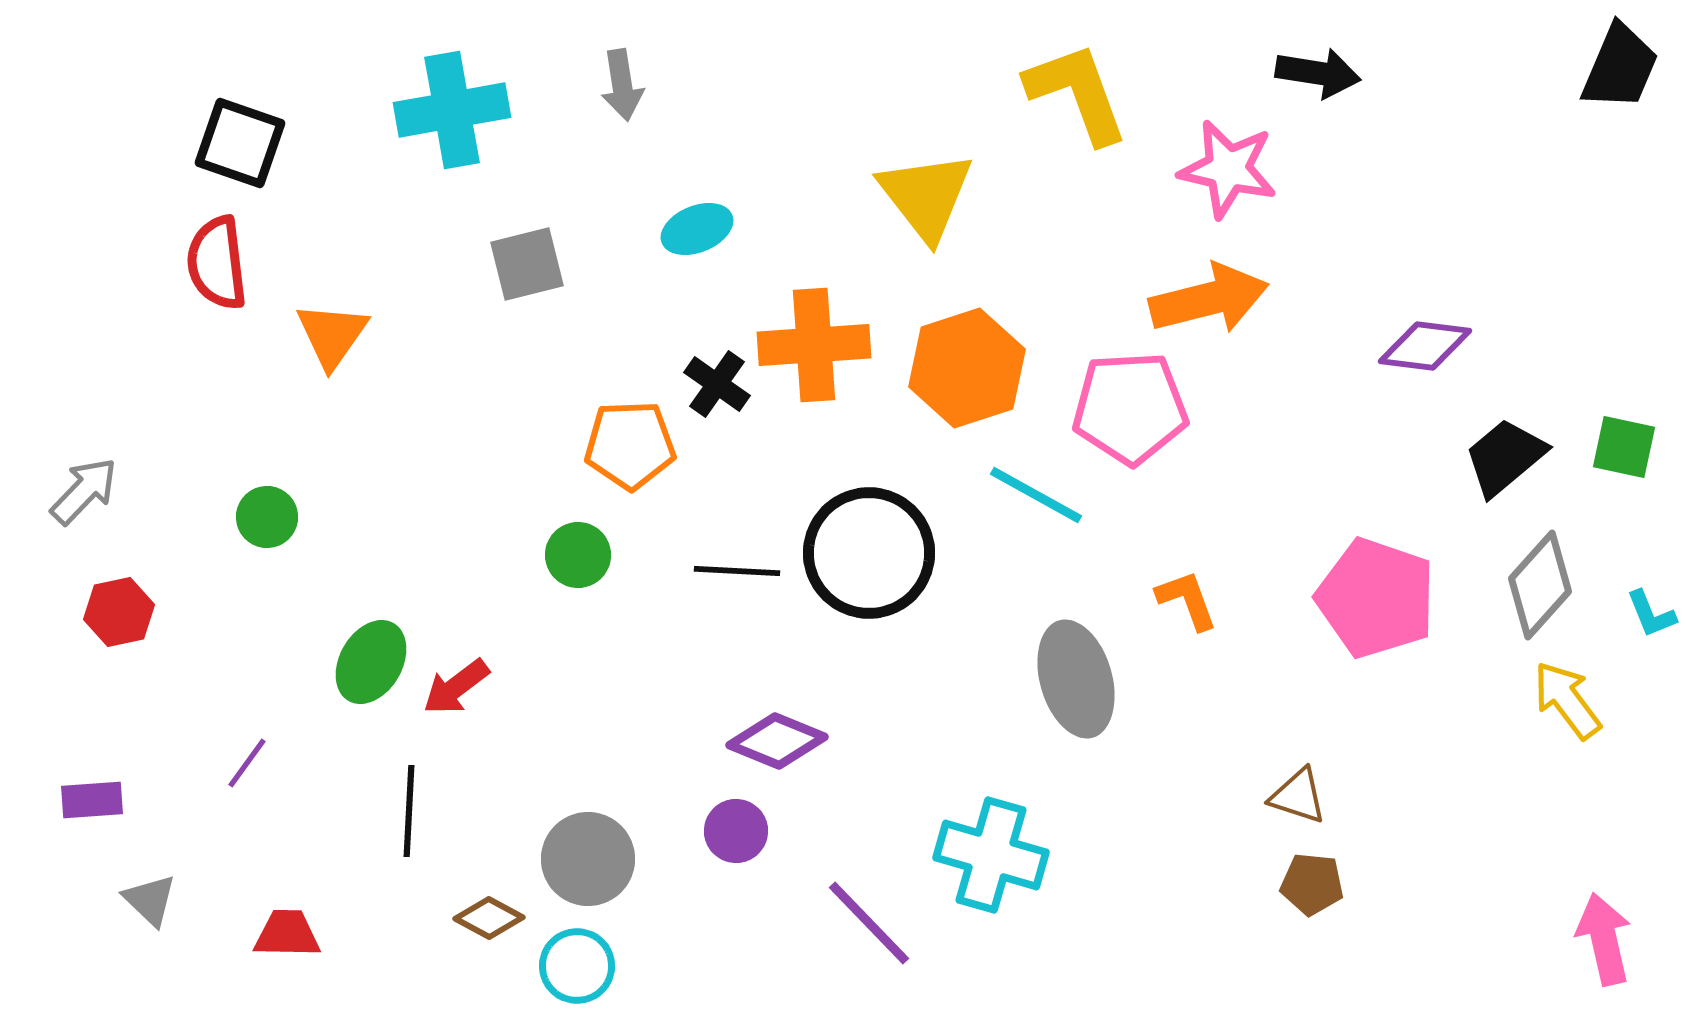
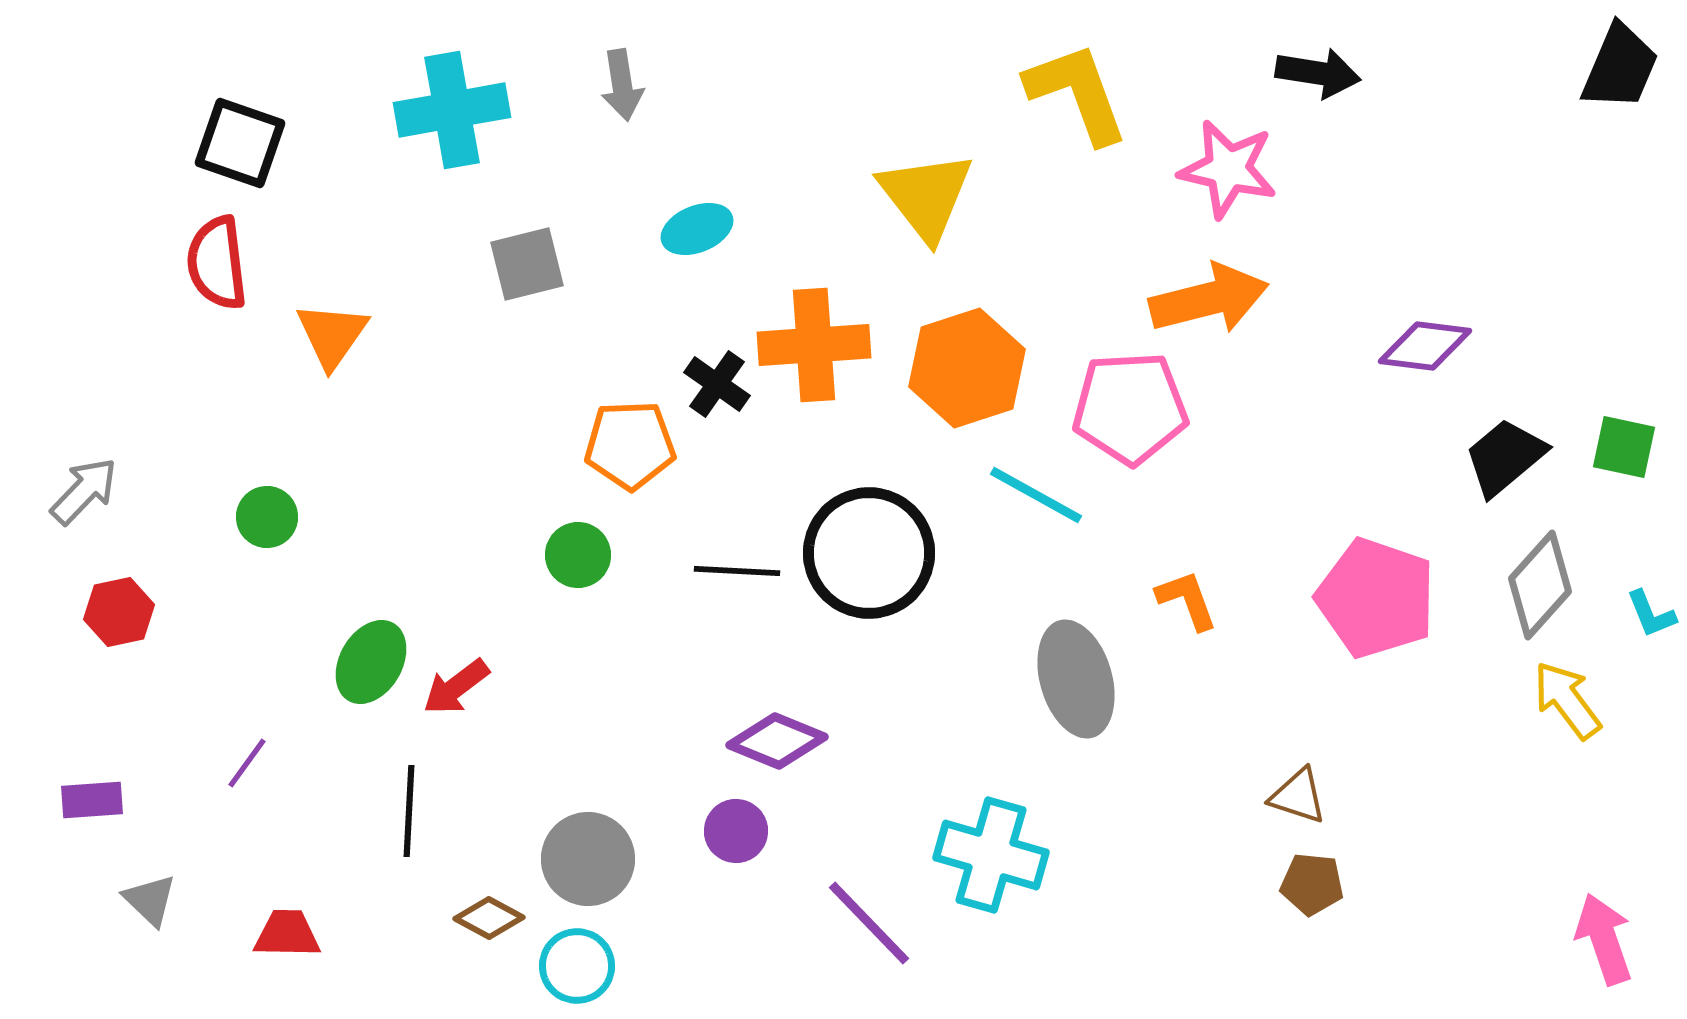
pink arrow at (1604, 939): rotated 6 degrees counterclockwise
